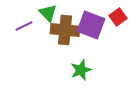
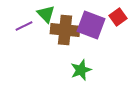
green triangle: moved 2 px left, 1 px down
